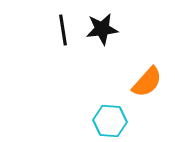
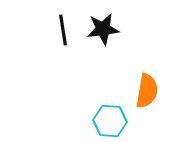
black star: moved 1 px right
orange semicircle: moved 9 px down; rotated 32 degrees counterclockwise
